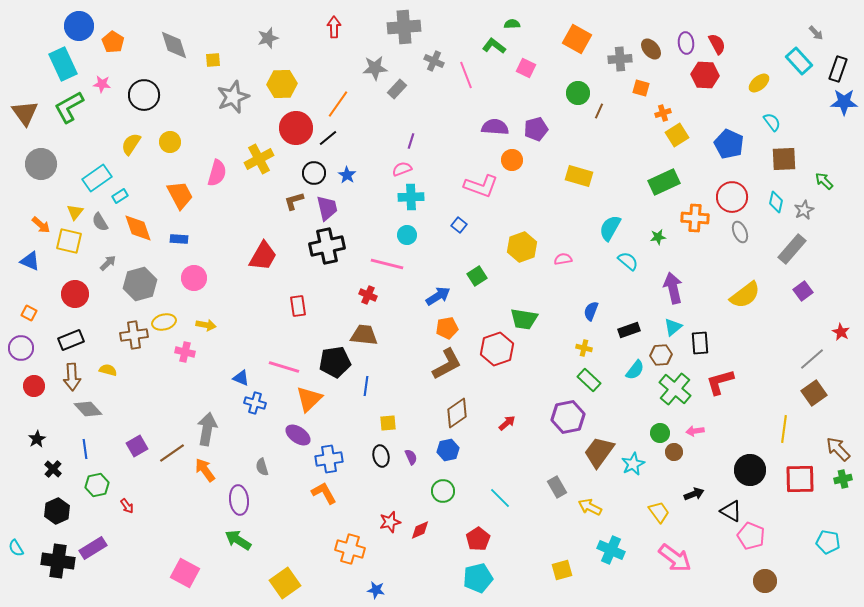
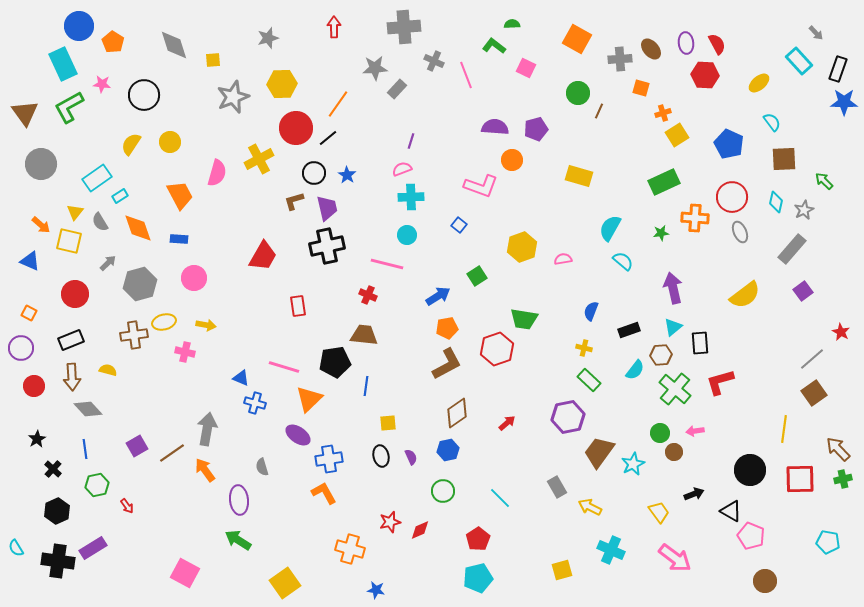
green star at (658, 237): moved 3 px right, 4 px up
cyan semicircle at (628, 261): moved 5 px left
